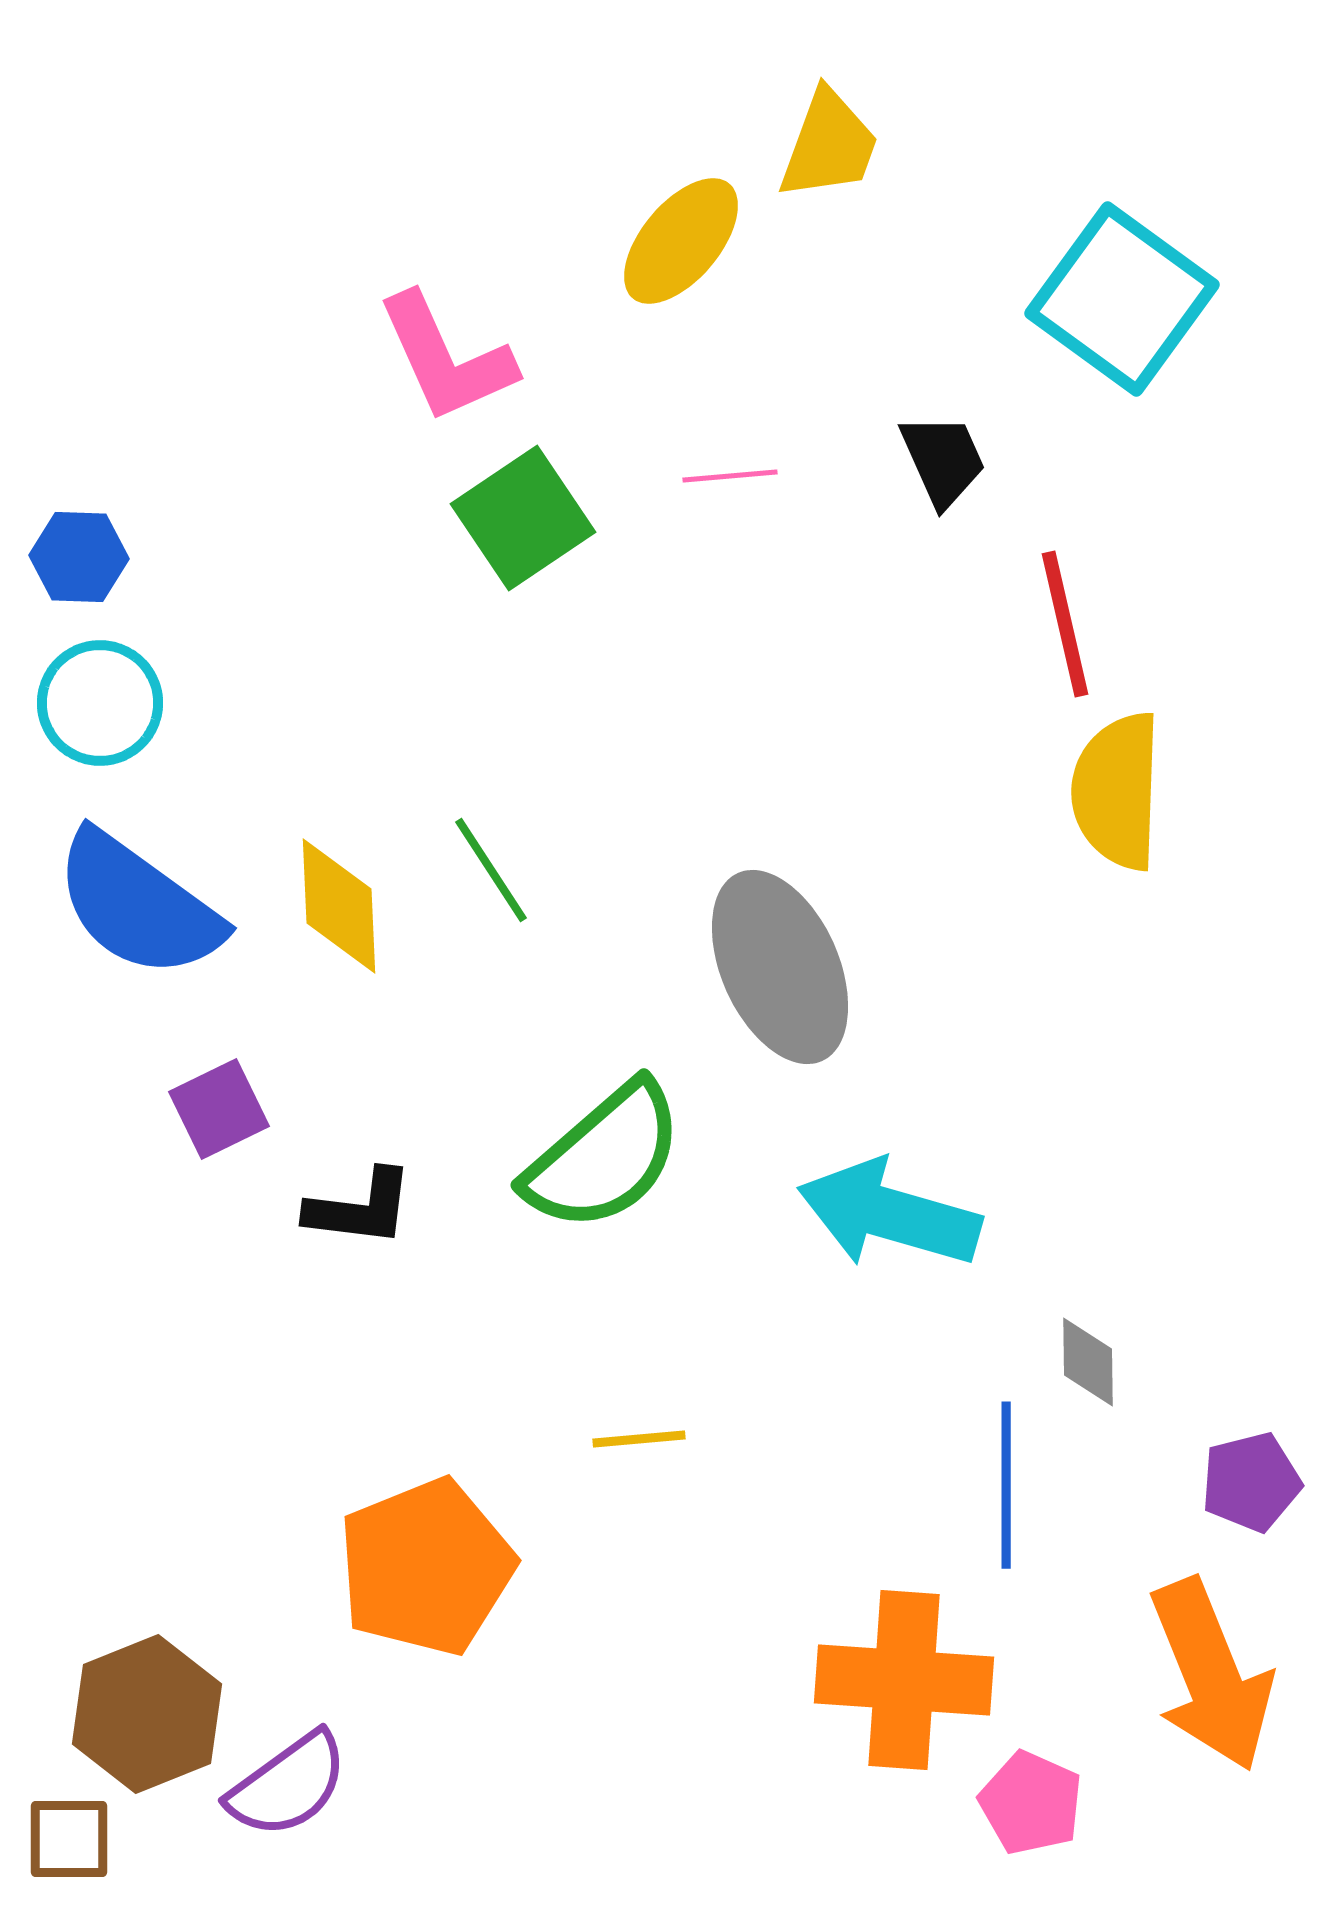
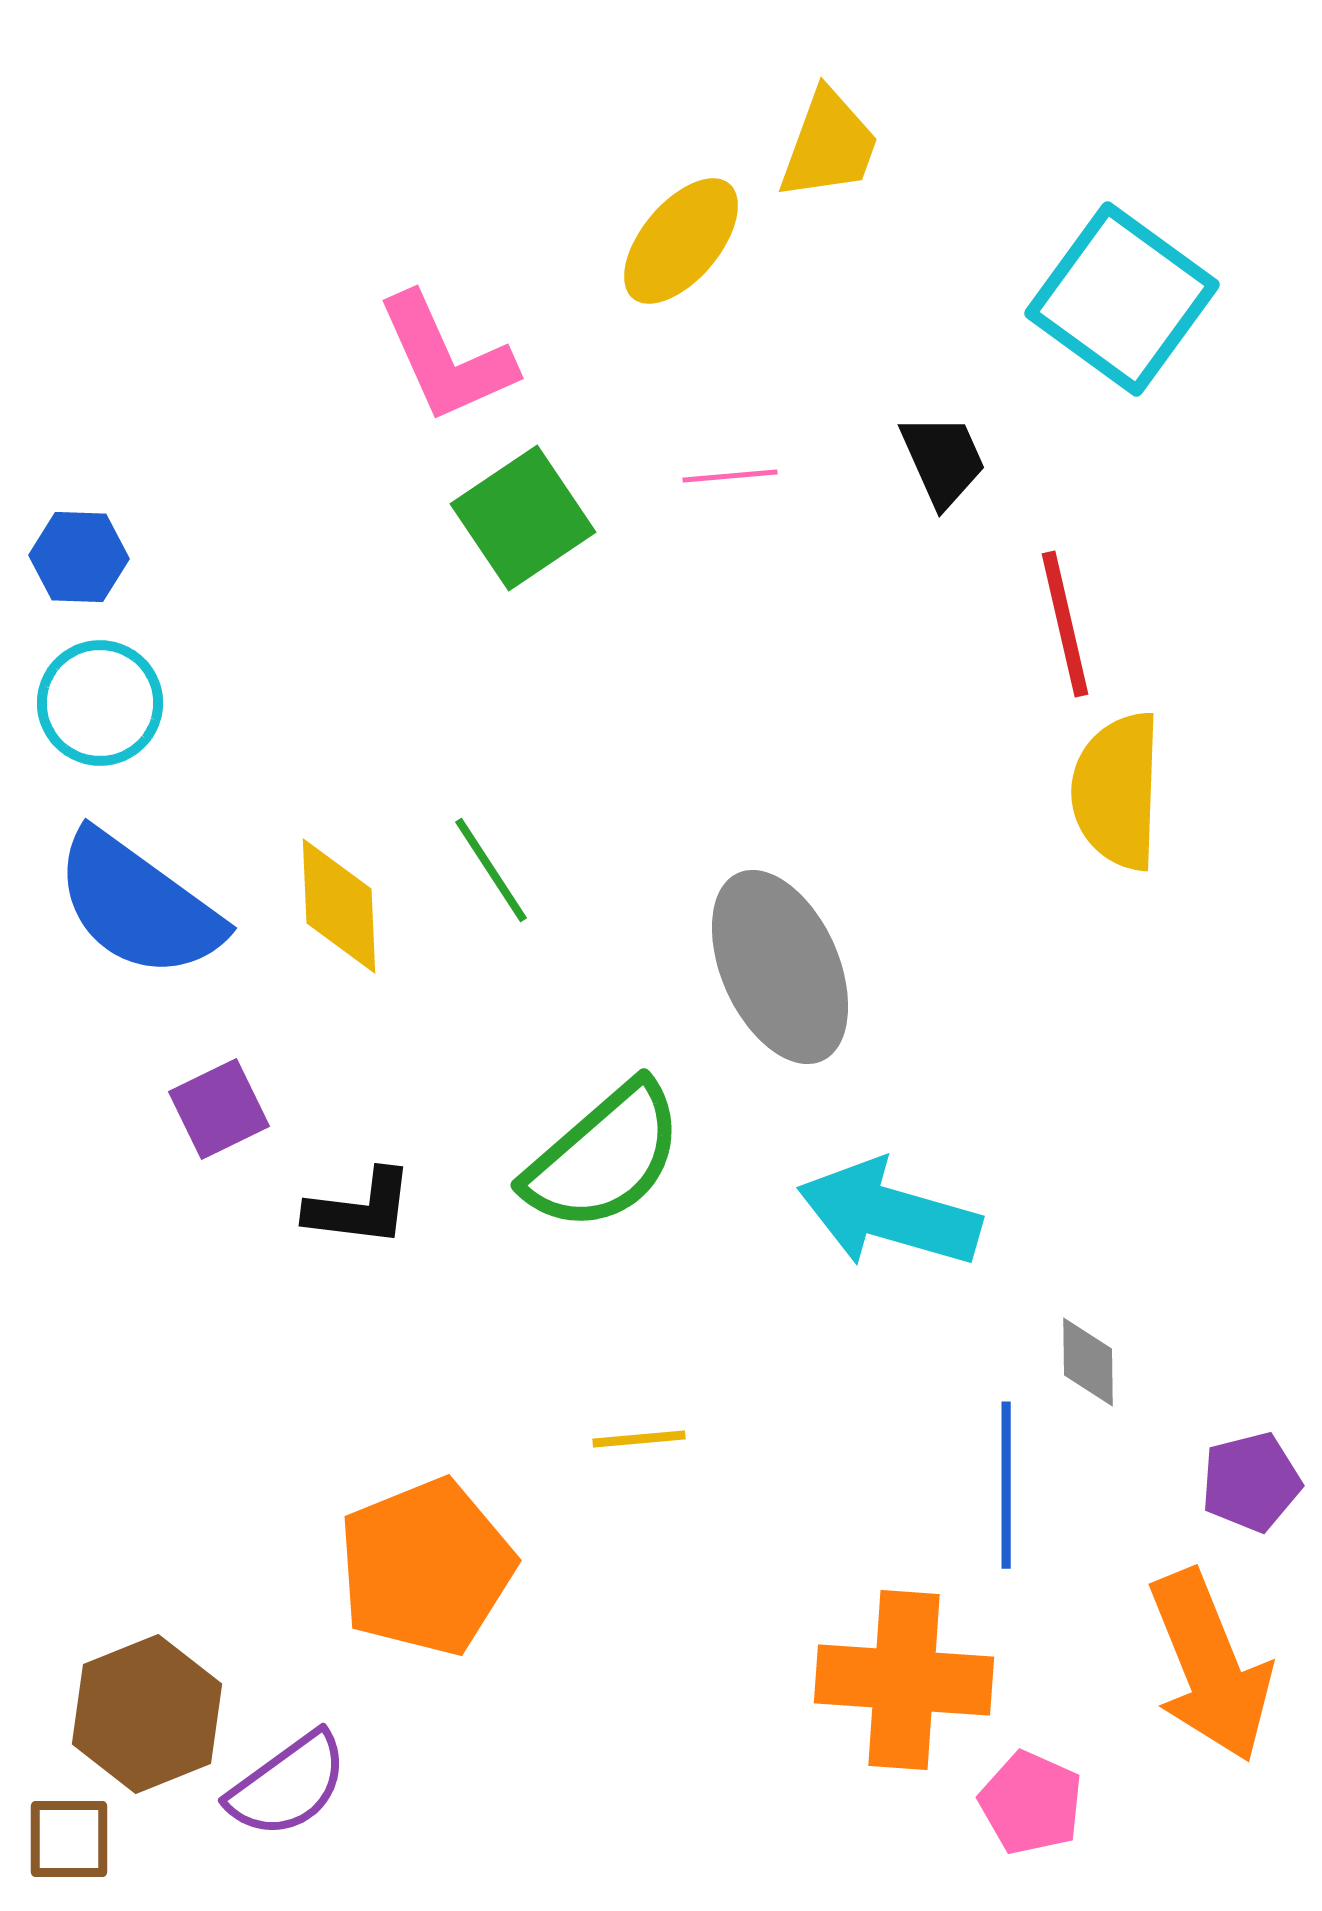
orange arrow: moved 1 px left, 9 px up
